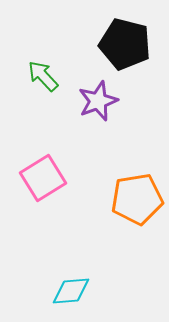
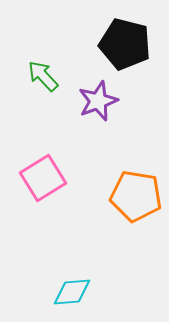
orange pentagon: moved 1 px left, 3 px up; rotated 18 degrees clockwise
cyan diamond: moved 1 px right, 1 px down
